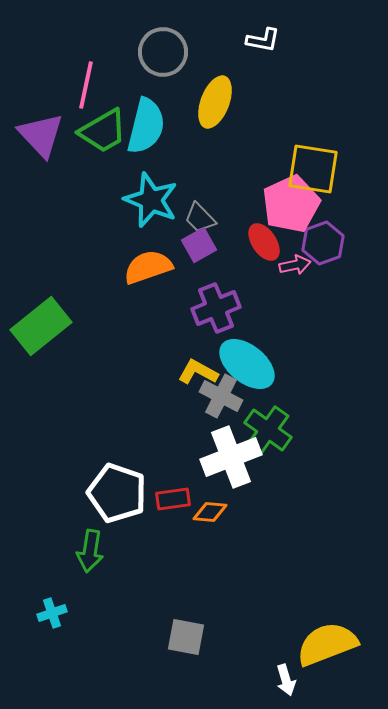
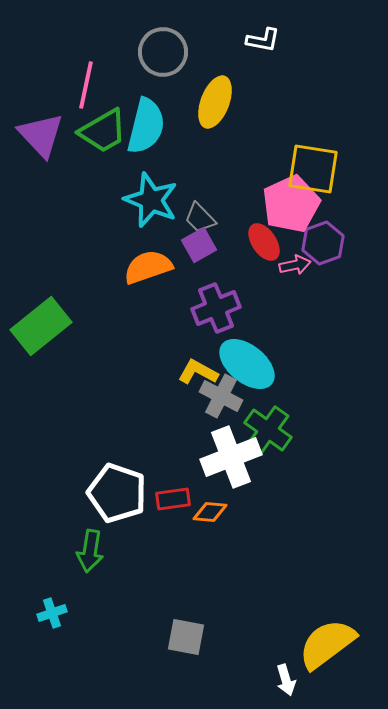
yellow semicircle: rotated 16 degrees counterclockwise
